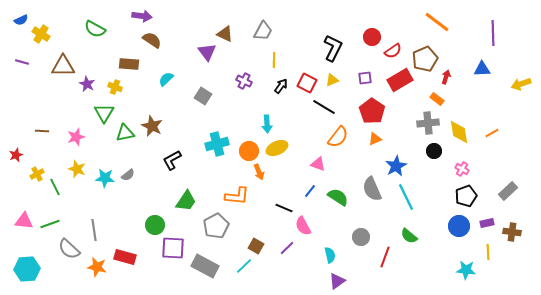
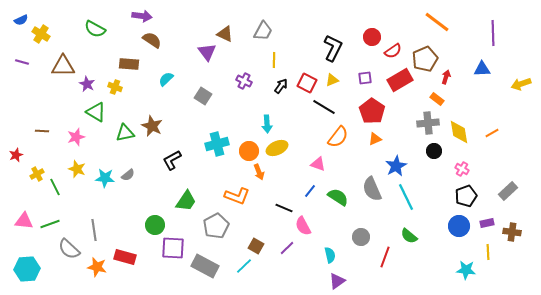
green triangle at (104, 113): moved 8 px left, 1 px up; rotated 30 degrees counterclockwise
orange L-shape at (237, 196): rotated 15 degrees clockwise
